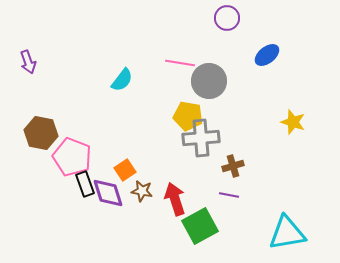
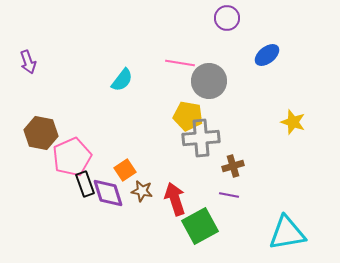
pink pentagon: rotated 27 degrees clockwise
